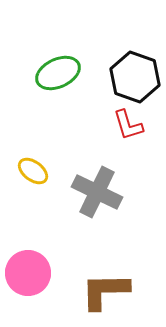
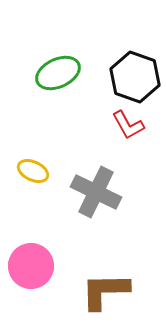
red L-shape: rotated 12 degrees counterclockwise
yellow ellipse: rotated 12 degrees counterclockwise
gray cross: moved 1 px left
pink circle: moved 3 px right, 7 px up
